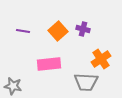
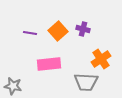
purple line: moved 7 px right, 2 px down
